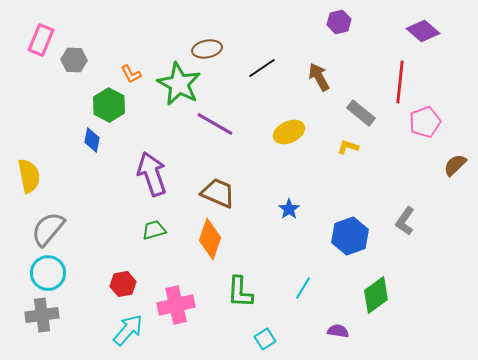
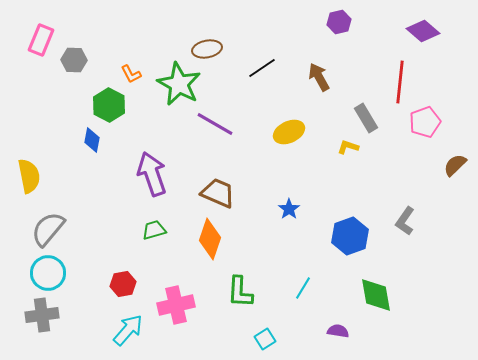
gray rectangle: moved 5 px right, 5 px down; rotated 20 degrees clockwise
green diamond: rotated 63 degrees counterclockwise
